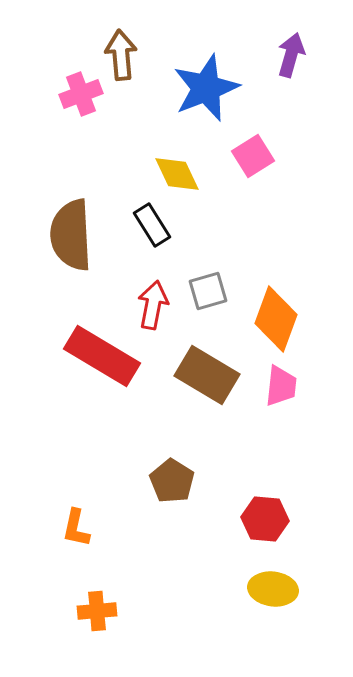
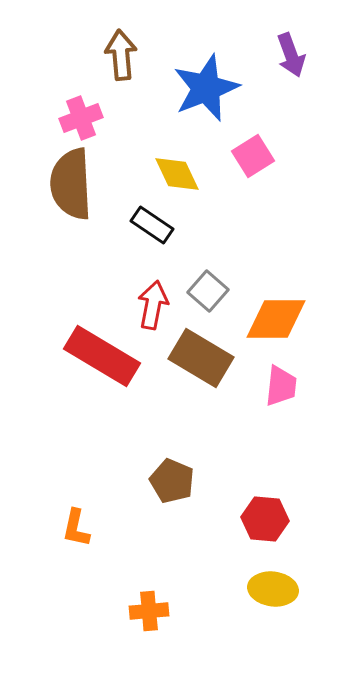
purple arrow: rotated 144 degrees clockwise
pink cross: moved 24 px down
black rectangle: rotated 24 degrees counterclockwise
brown semicircle: moved 51 px up
gray square: rotated 33 degrees counterclockwise
orange diamond: rotated 70 degrees clockwise
brown rectangle: moved 6 px left, 17 px up
brown pentagon: rotated 9 degrees counterclockwise
orange cross: moved 52 px right
